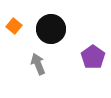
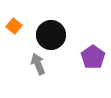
black circle: moved 6 px down
